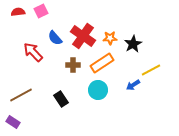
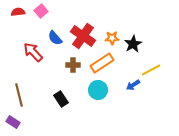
pink square: rotated 16 degrees counterclockwise
orange star: moved 2 px right
brown line: moved 2 px left; rotated 75 degrees counterclockwise
